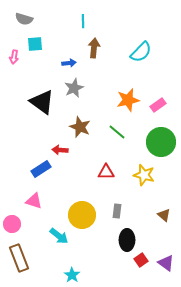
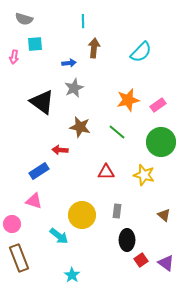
brown star: rotated 10 degrees counterclockwise
blue rectangle: moved 2 px left, 2 px down
